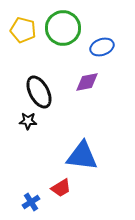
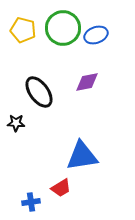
blue ellipse: moved 6 px left, 12 px up
black ellipse: rotated 8 degrees counterclockwise
black star: moved 12 px left, 2 px down
blue triangle: rotated 16 degrees counterclockwise
blue cross: rotated 24 degrees clockwise
